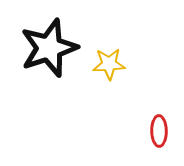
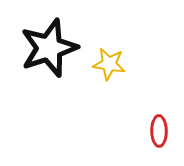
yellow star: rotated 12 degrees clockwise
